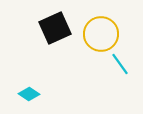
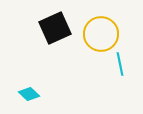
cyan line: rotated 25 degrees clockwise
cyan diamond: rotated 10 degrees clockwise
